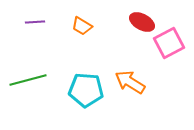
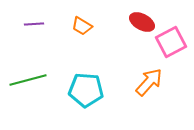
purple line: moved 1 px left, 2 px down
pink square: moved 2 px right, 1 px up
orange arrow: moved 19 px right; rotated 100 degrees clockwise
